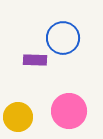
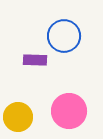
blue circle: moved 1 px right, 2 px up
